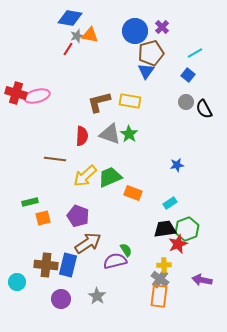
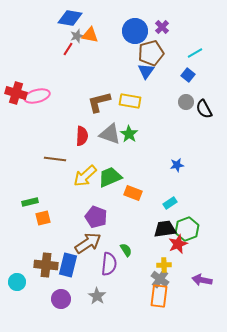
purple pentagon at (78, 216): moved 18 px right, 1 px down
purple semicircle at (115, 261): moved 6 px left, 3 px down; rotated 110 degrees clockwise
